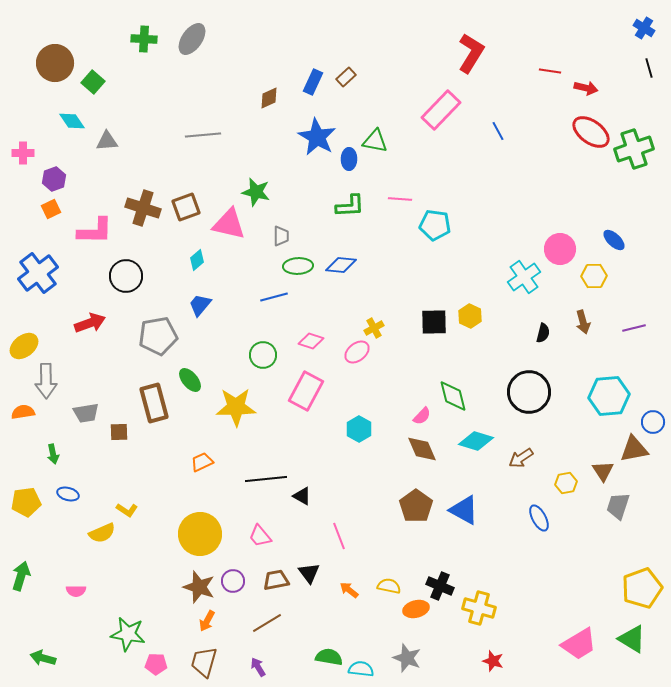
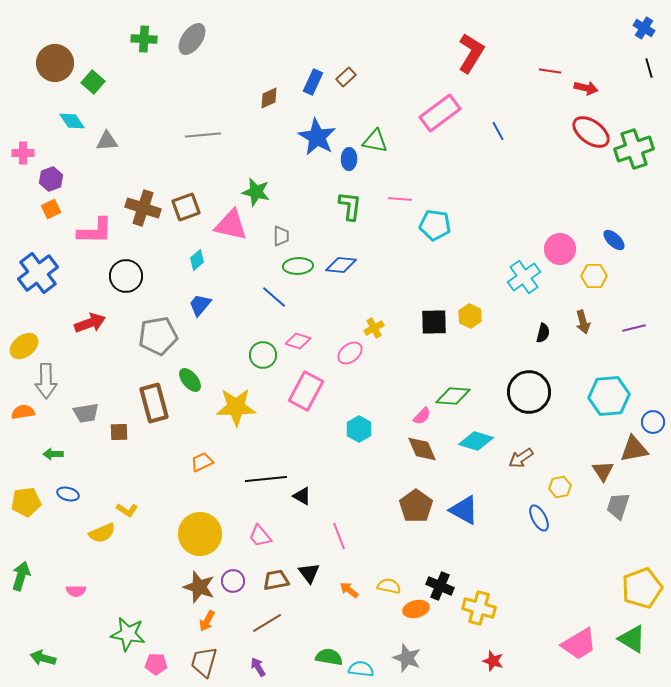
pink rectangle at (441, 110): moved 1 px left, 3 px down; rotated 9 degrees clockwise
purple hexagon at (54, 179): moved 3 px left
green L-shape at (350, 206): rotated 80 degrees counterclockwise
pink triangle at (229, 224): moved 2 px right, 1 px down
blue line at (274, 297): rotated 56 degrees clockwise
pink diamond at (311, 341): moved 13 px left
pink ellipse at (357, 352): moved 7 px left, 1 px down
green diamond at (453, 396): rotated 72 degrees counterclockwise
green arrow at (53, 454): rotated 102 degrees clockwise
yellow hexagon at (566, 483): moved 6 px left, 4 px down
